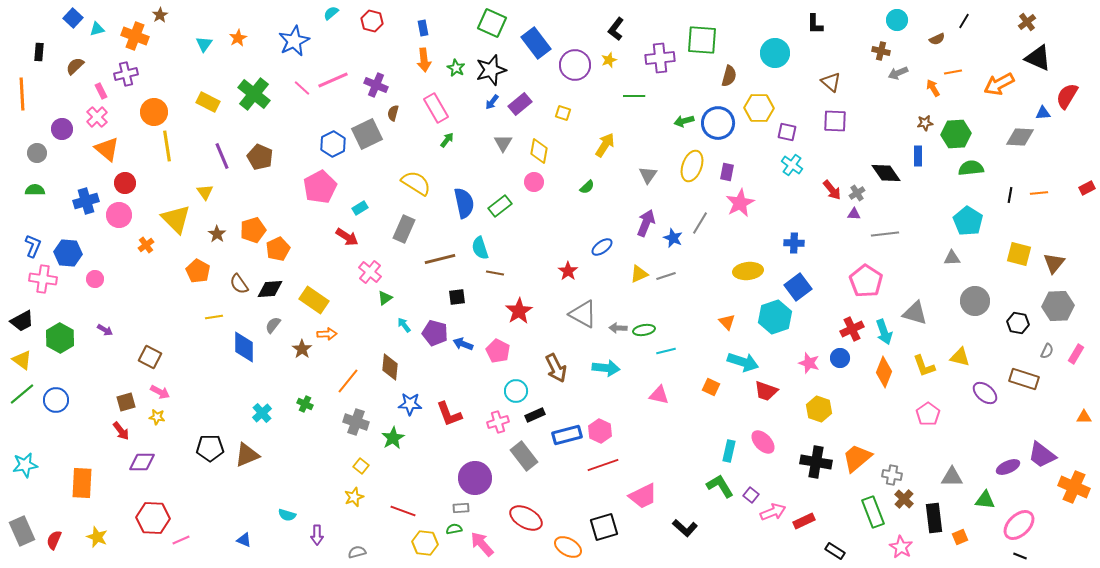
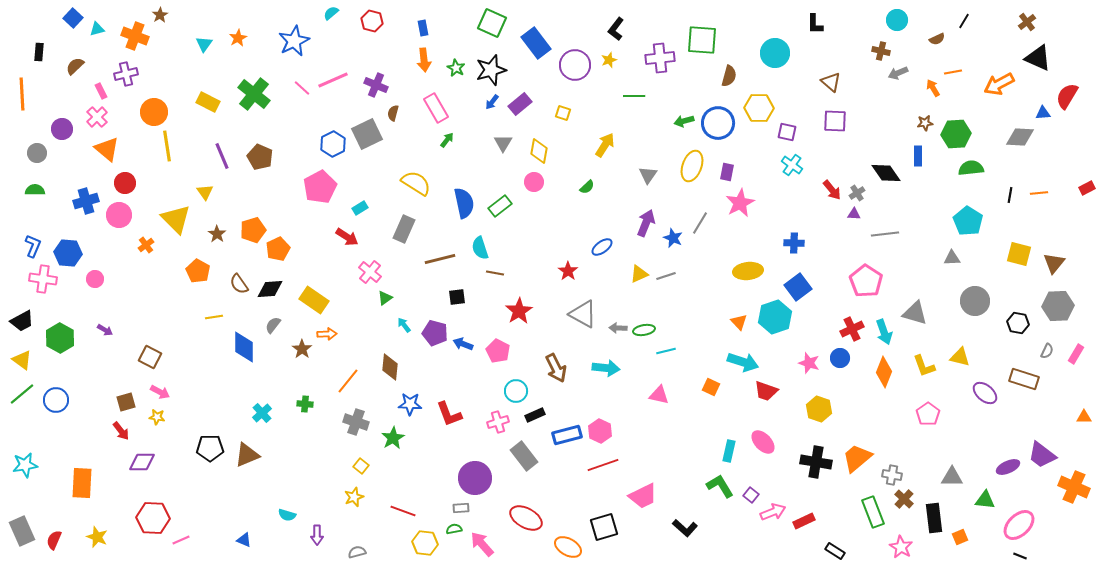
orange triangle at (727, 322): moved 12 px right
green cross at (305, 404): rotated 21 degrees counterclockwise
